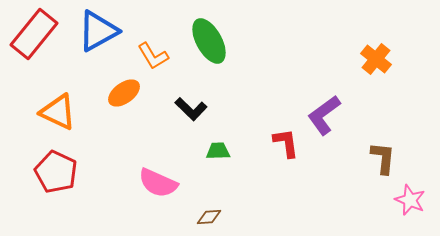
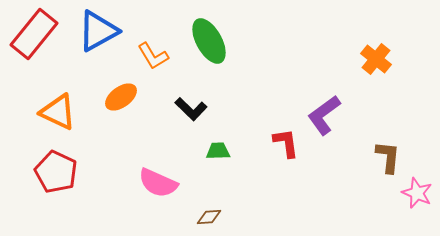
orange ellipse: moved 3 px left, 4 px down
brown L-shape: moved 5 px right, 1 px up
pink star: moved 7 px right, 7 px up
